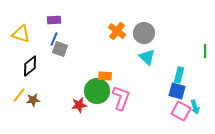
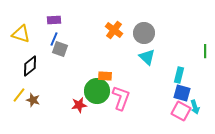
orange cross: moved 3 px left, 1 px up
blue square: moved 5 px right, 2 px down
brown star: rotated 24 degrees clockwise
